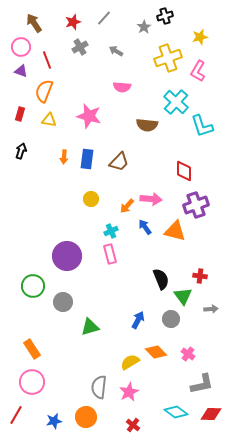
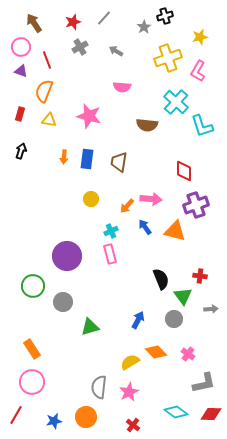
brown trapezoid at (119, 162): rotated 145 degrees clockwise
gray circle at (171, 319): moved 3 px right
gray L-shape at (202, 384): moved 2 px right, 1 px up
